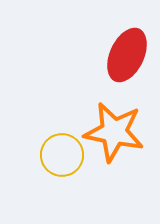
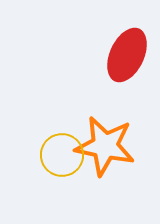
orange star: moved 9 px left, 14 px down
